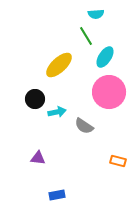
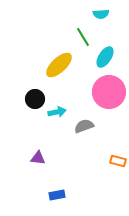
cyan semicircle: moved 5 px right
green line: moved 3 px left, 1 px down
gray semicircle: rotated 126 degrees clockwise
